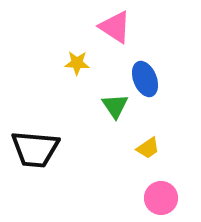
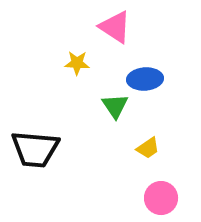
blue ellipse: rotated 72 degrees counterclockwise
